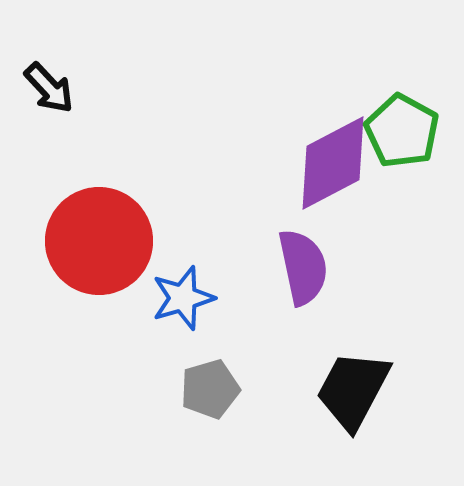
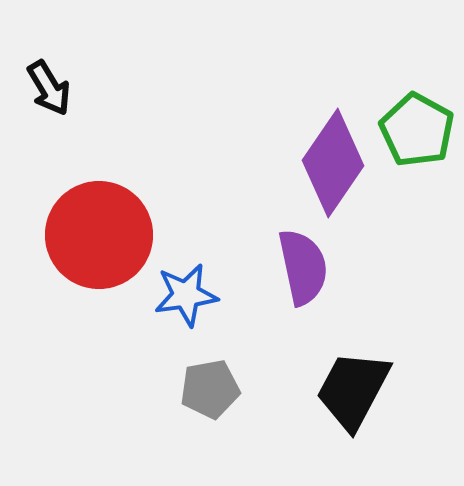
black arrow: rotated 12 degrees clockwise
green pentagon: moved 15 px right, 1 px up
purple diamond: rotated 28 degrees counterclockwise
red circle: moved 6 px up
blue star: moved 3 px right, 3 px up; rotated 8 degrees clockwise
gray pentagon: rotated 6 degrees clockwise
